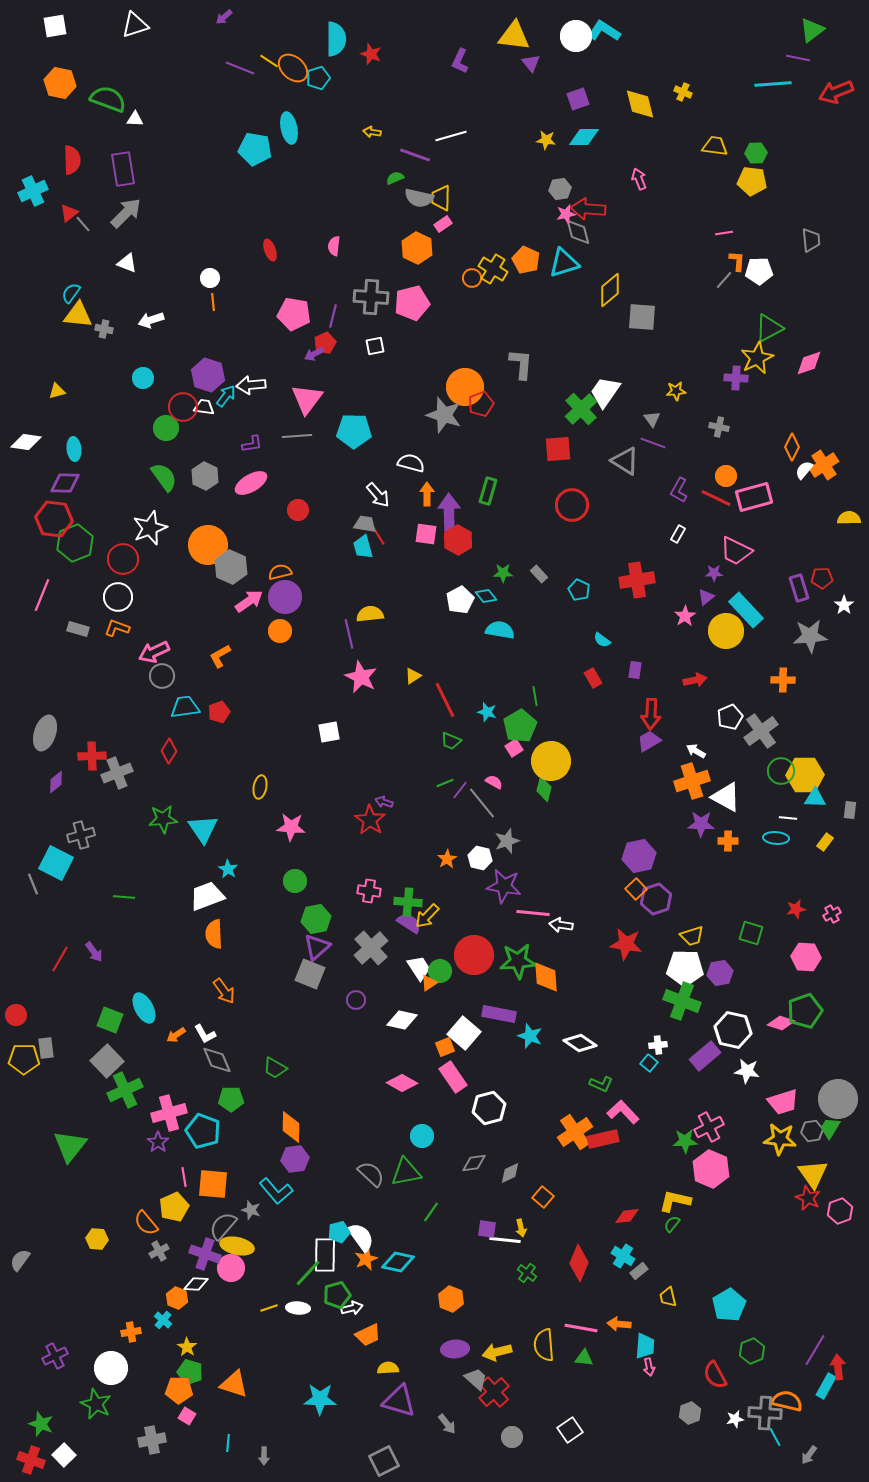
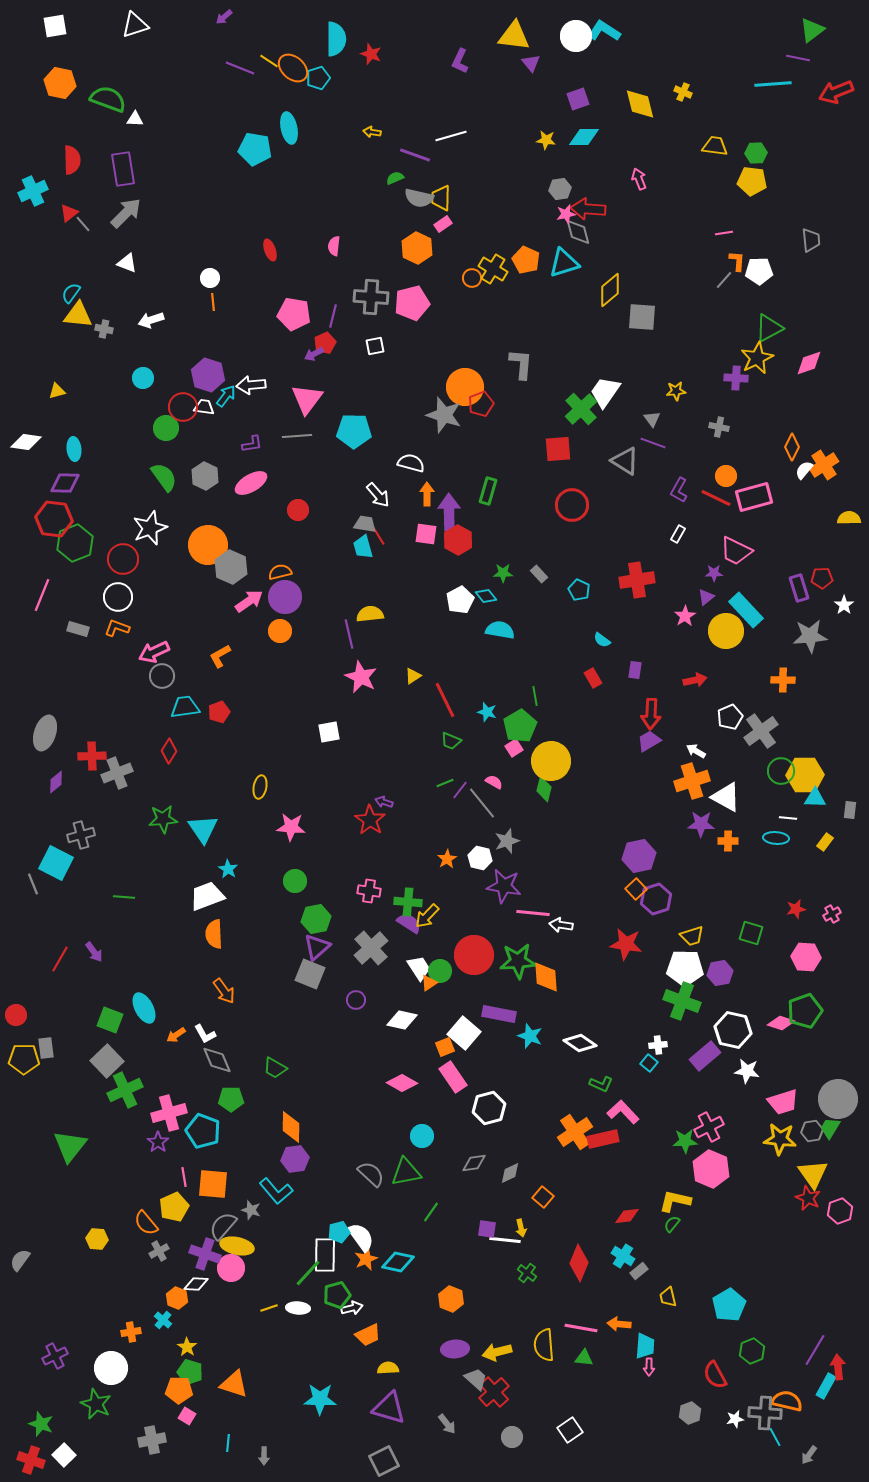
pink arrow at (649, 1367): rotated 12 degrees clockwise
purple triangle at (399, 1401): moved 10 px left, 7 px down
